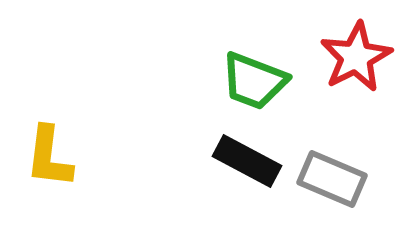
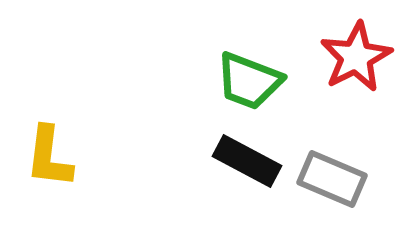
green trapezoid: moved 5 px left
